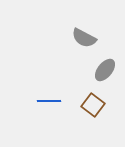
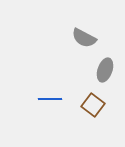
gray ellipse: rotated 20 degrees counterclockwise
blue line: moved 1 px right, 2 px up
